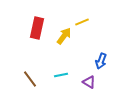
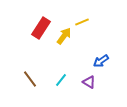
red rectangle: moved 4 px right; rotated 20 degrees clockwise
blue arrow: rotated 35 degrees clockwise
cyan line: moved 5 px down; rotated 40 degrees counterclockwise
